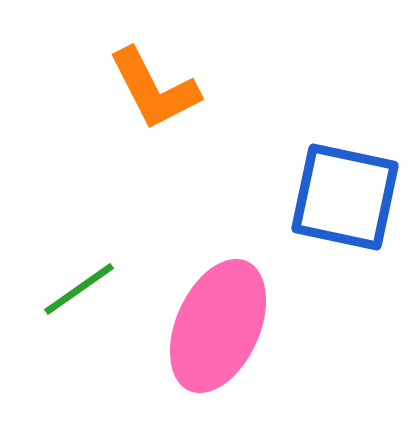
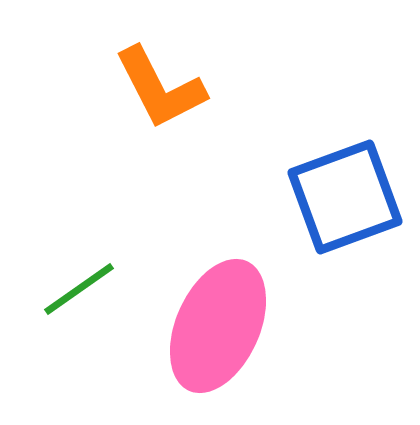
orange L-shape: moved 6 px right, 1 px up
blue square: rotated 32 degrees counterclockwise
